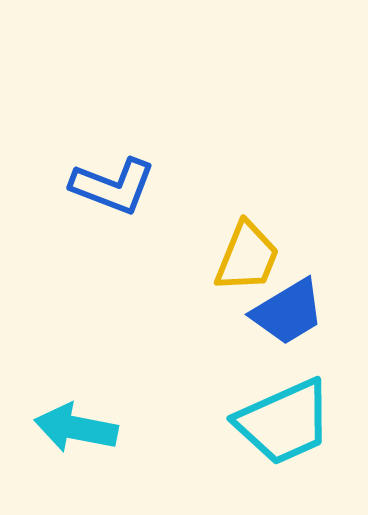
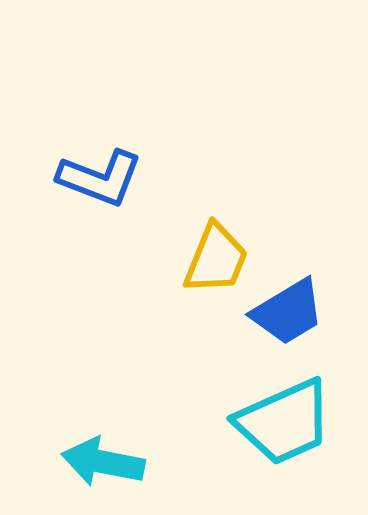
blue L-shape: moved 13 px left, 8 px up
yellow trapezoid: moved 31 px left, 2 px down
cyan arrow: moved 27 px right, 34 px down
